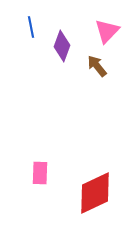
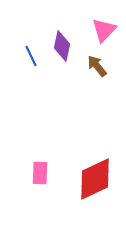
blue line: moved 29 px down; rotated 15 degrees counterclockwise
pink triangle: moved 3 px left, 1 px up
purple diamond: rotated 8 degrees counterclockwise
red diamond: moved 14 px up
